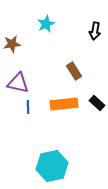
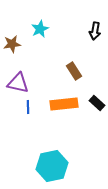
cyan star: moved 6 px left, 5 px down
